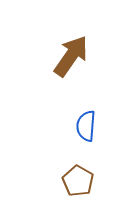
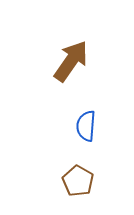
brown arrow: moved 5 px down
